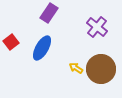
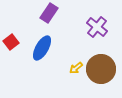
yellow arrow: rotated 72 degrees counterclockwise
